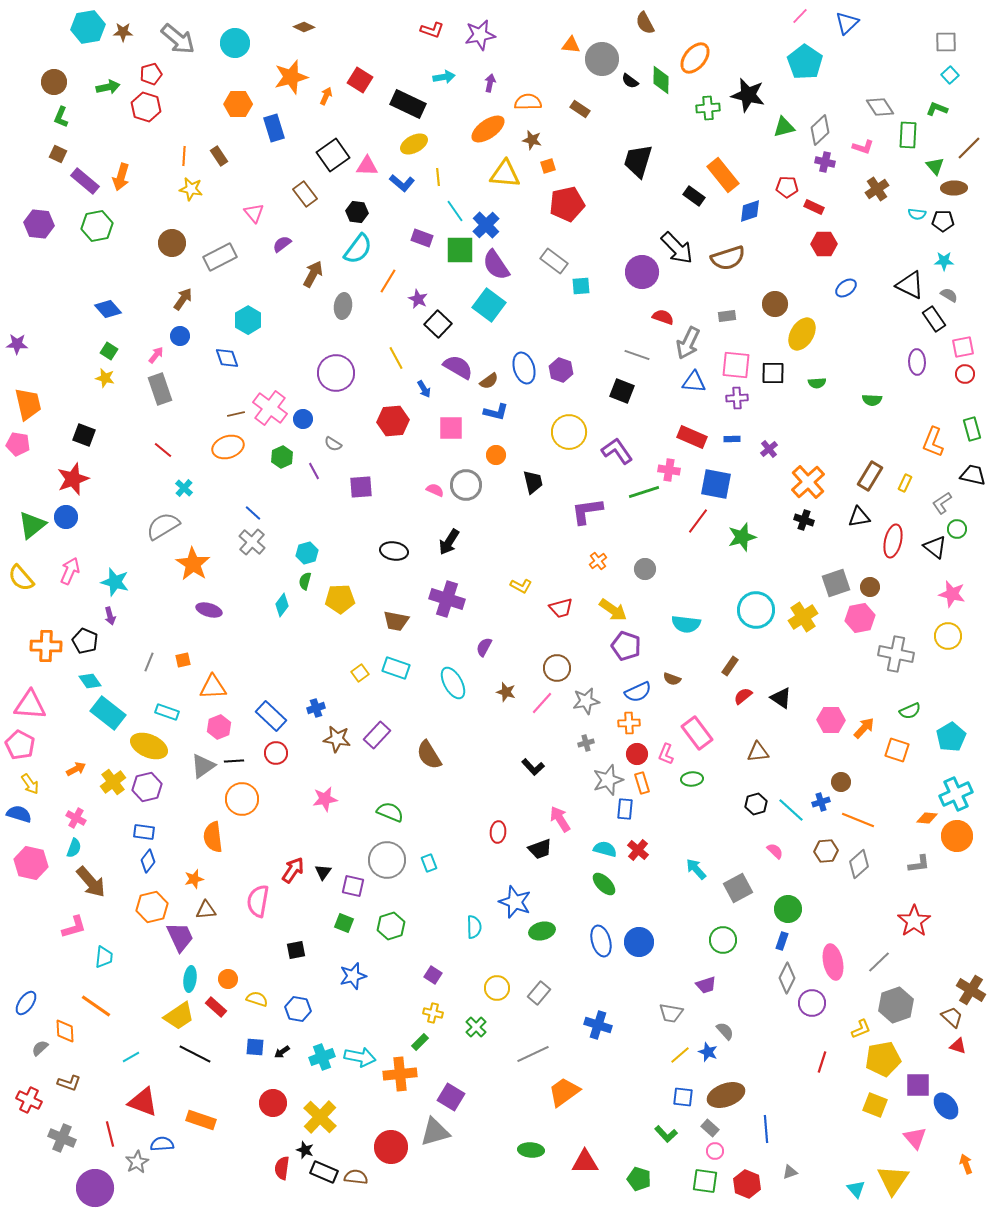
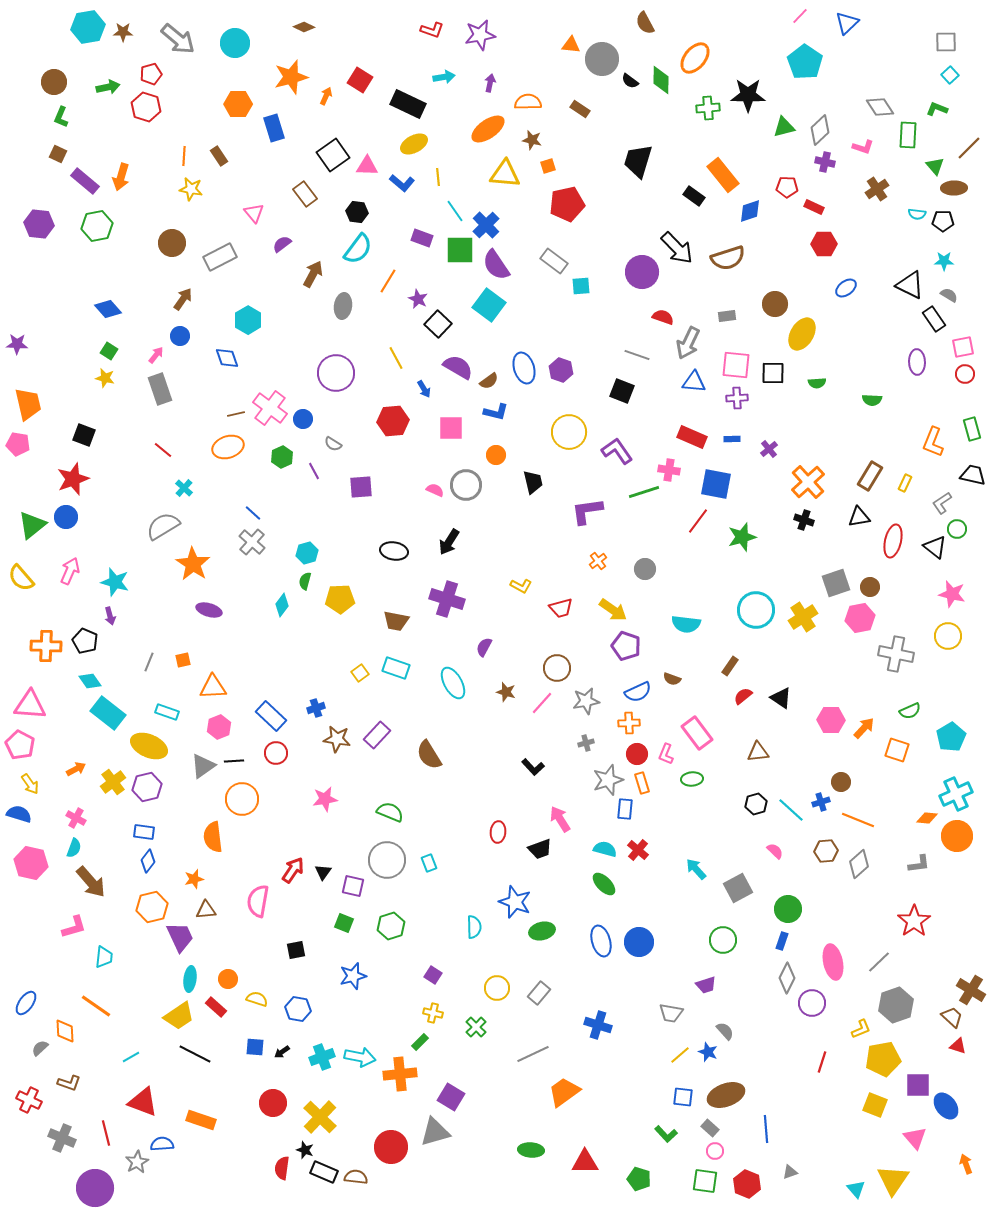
black star at (748, 95): rotated 12 degrees counterclockwise
red line at (110, 1134): moved 4 px left, 1 px up
